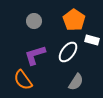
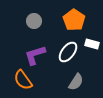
white rectangle: moved 4 px down
